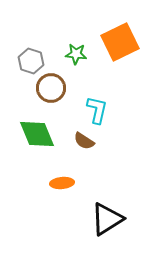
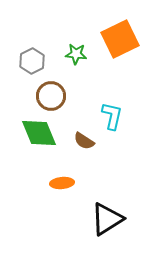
orange square: moved 3 px up
gray hexagon: moved 1 px right; rotated 15 degrees clockwise
brown circle: moved 8 px down
cyan L-shape: moved 15 px right, 6 px down
green diamond: moved 2 px right, 1 px up
